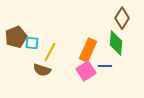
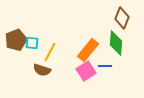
brown diamond: rotated 10 degrees counterclockwise
brown pentagon: moved 3 px down
orange rectangle: rotated 15 degrees clockwise
